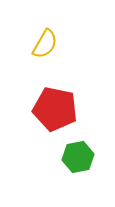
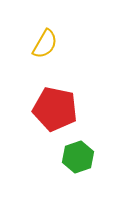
green hexagon: rotated 8 degrees counterclockwise
